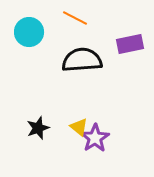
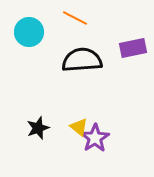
purple rectangle: moved 3 px right, 4 px down
